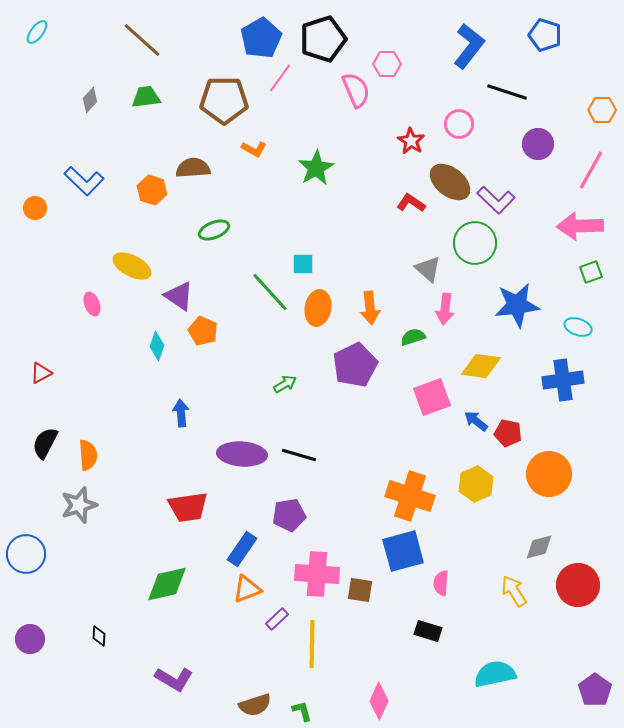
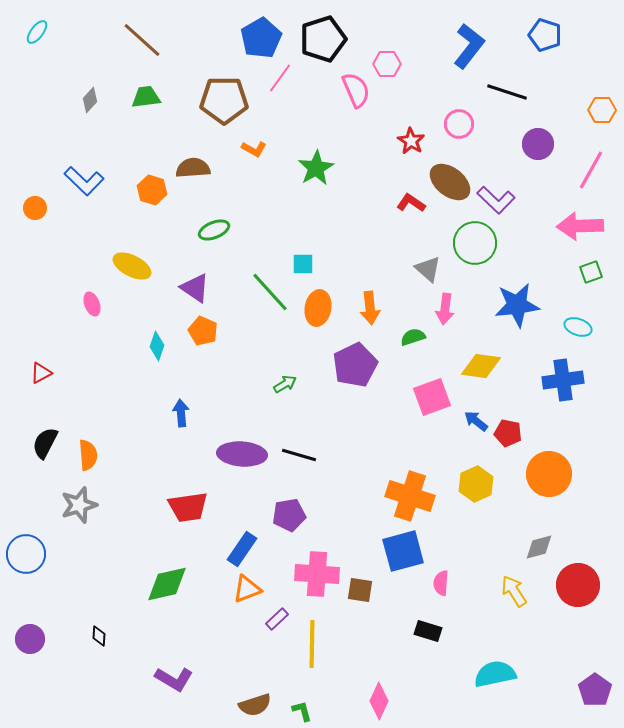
purple triangle at (179, 296): moved 16 px right, 8 px up
